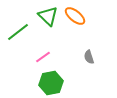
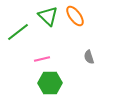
orange ellipse: rotated 15 degrees clockwise
pink line: moved 1 px left, 2 px down; rotated 21 degrees clockwise
green hexagon: moved 1 px left; rotated 10 degrees clockwise
